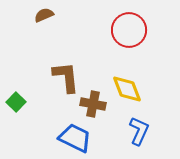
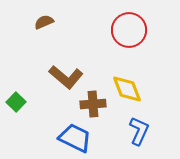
brown semicircle: moved 7 px down
brown L-shape: rotated 136 degrees clockwise
brown cross: rotated 15 degrees counterclockwise
